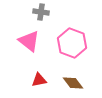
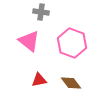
brown diamond: moved 2 px left
